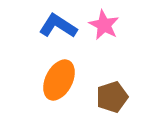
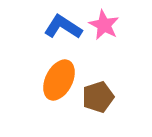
blue L-shape: moved 5 px right, 1 px down
brown pentagon: moved 14 px left
